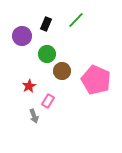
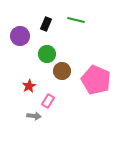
green line: rotated 60 degrees clockwise
purple circle: moved 2 px left
gray arrow: rotated 64 degrees counterclockwise
